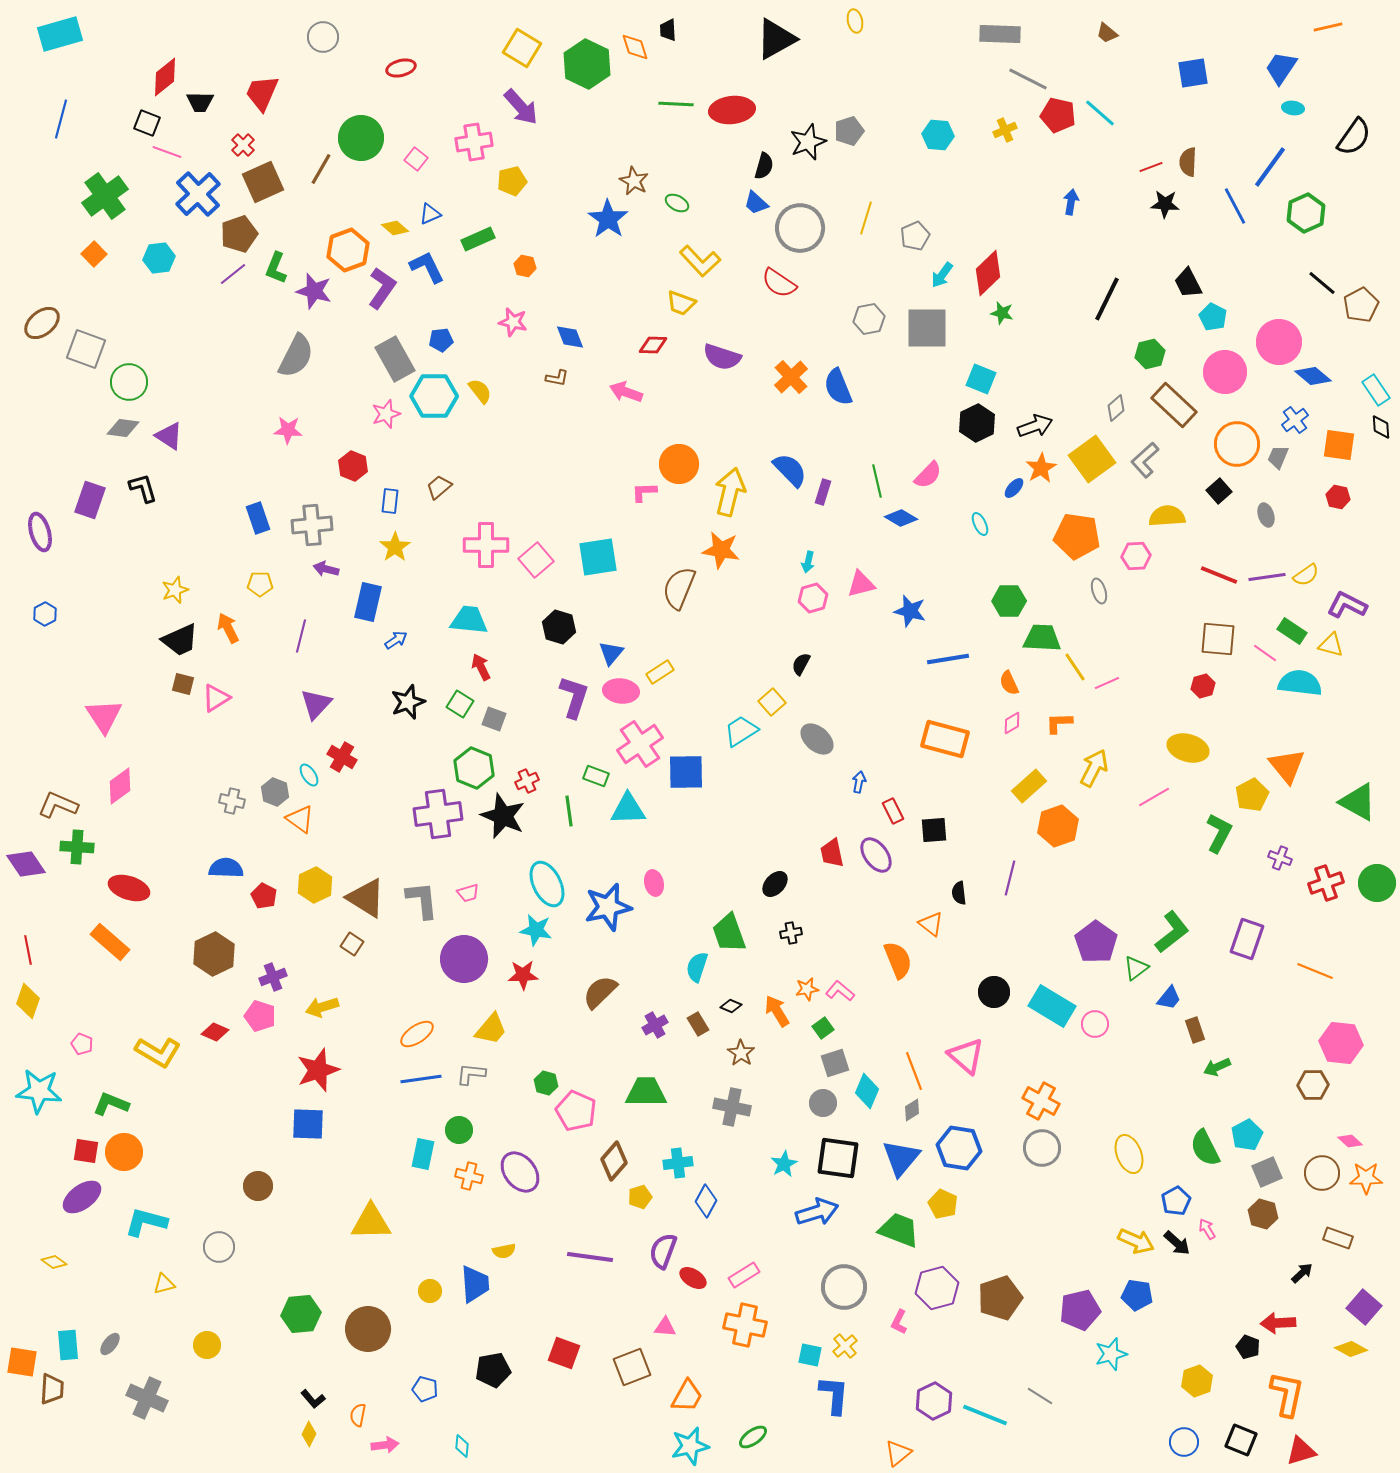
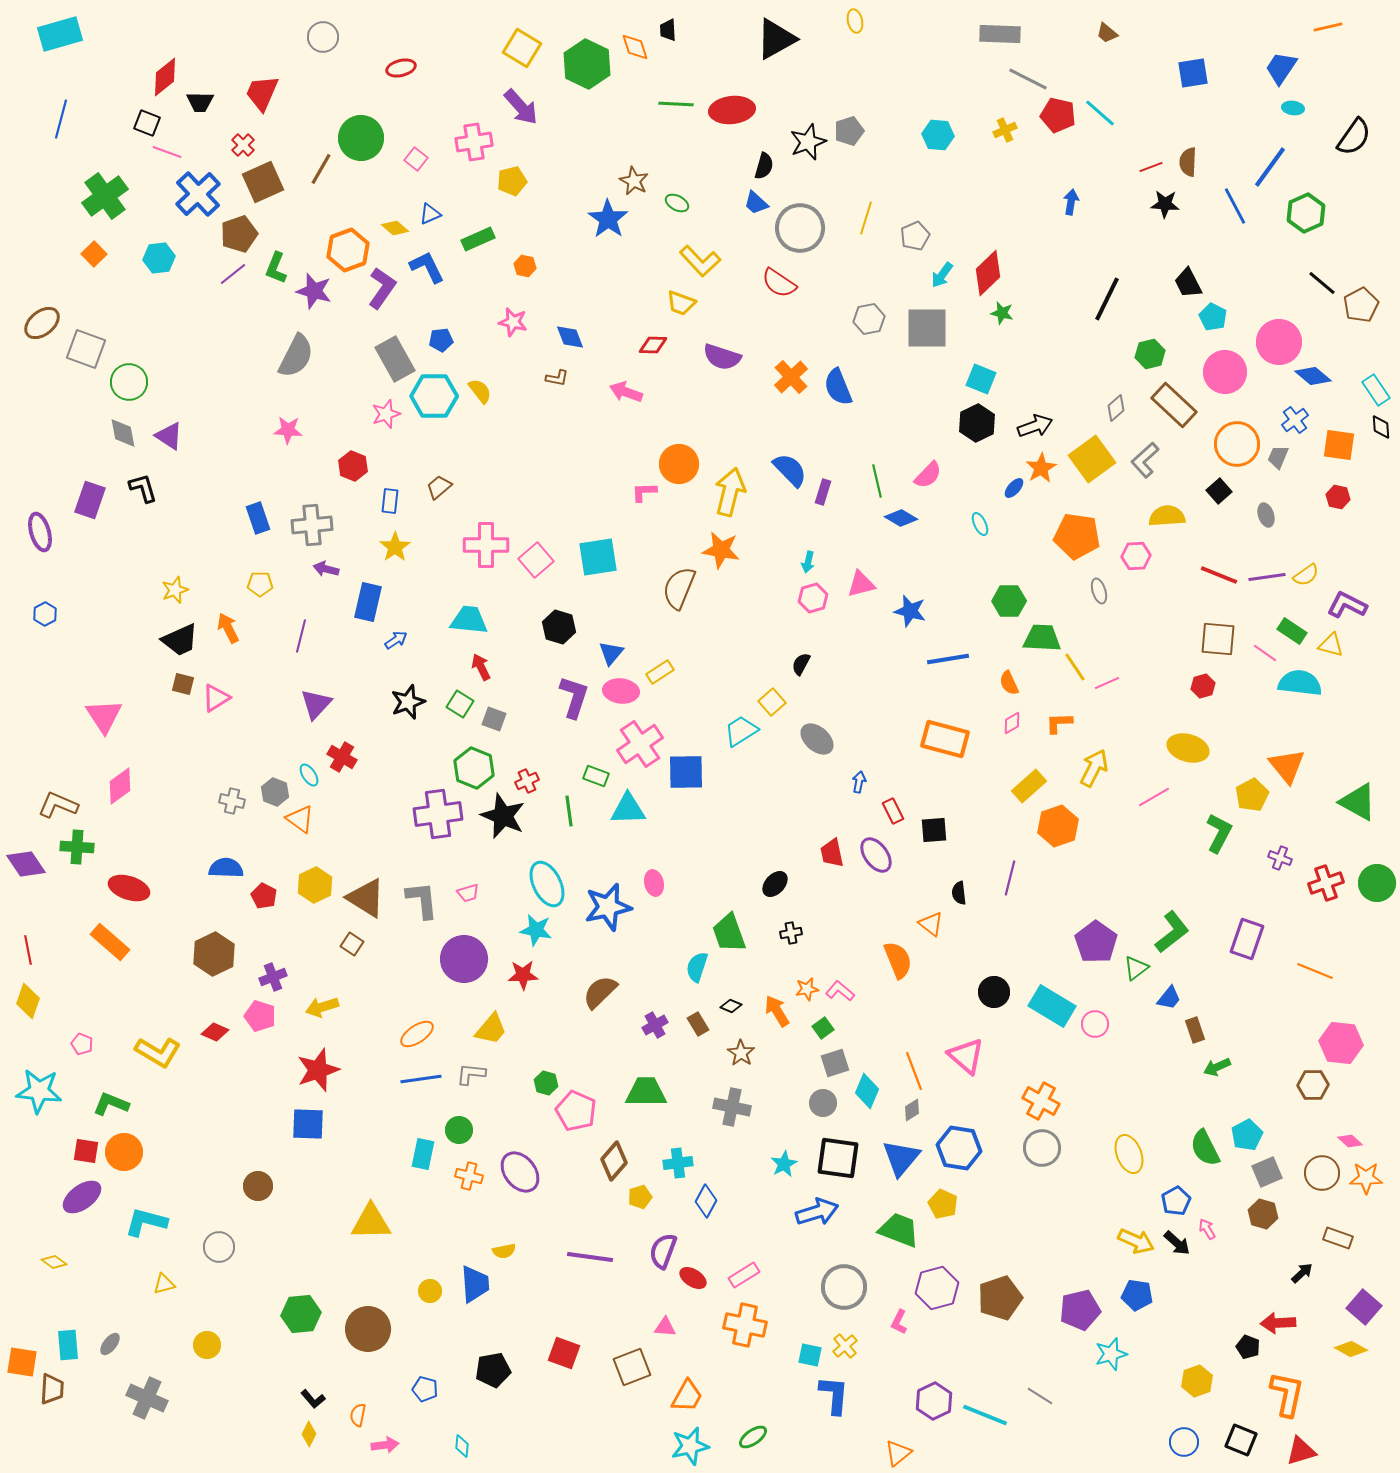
gray diamond at (123, 428): moved 5 px down; rotated 72 degrees clockwise
